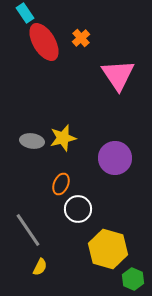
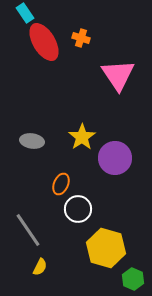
orange cross: rotated 30 degrees counterclockwise
yellow star: moved 19 px right, 1 px up; rotated 20 degrees counterclockwise
yellow hexagon: moved 2 px left, 1 px up
